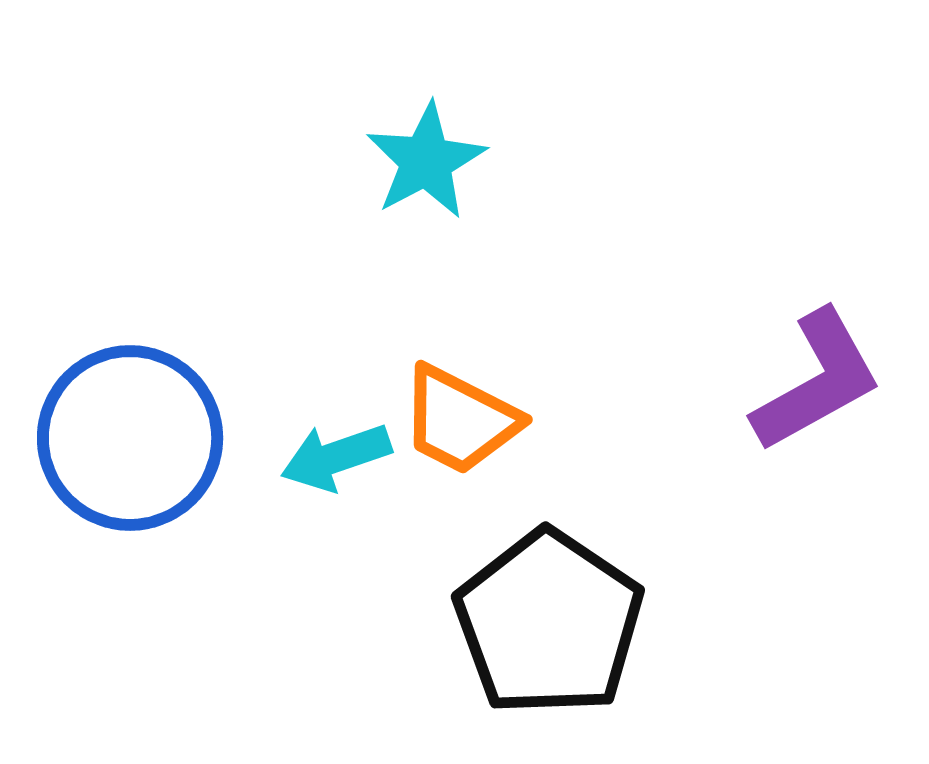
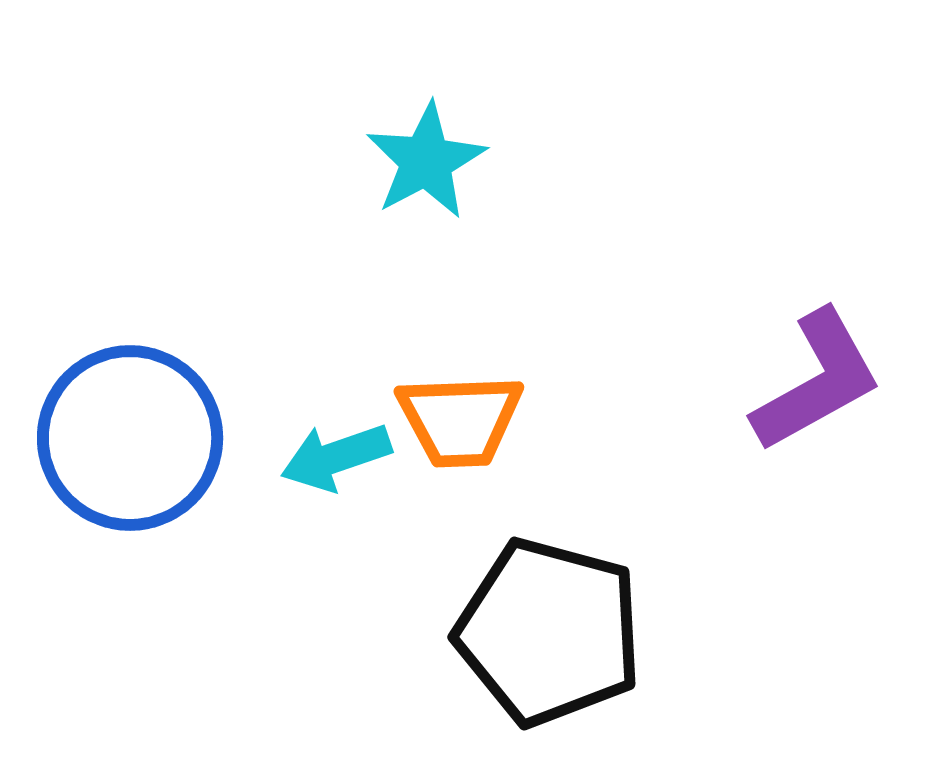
orange trapezoid: rotated 29 degrees counterclockwise
black pentagon: moved 9 px down; rotated 19 degrees counterclockwise
